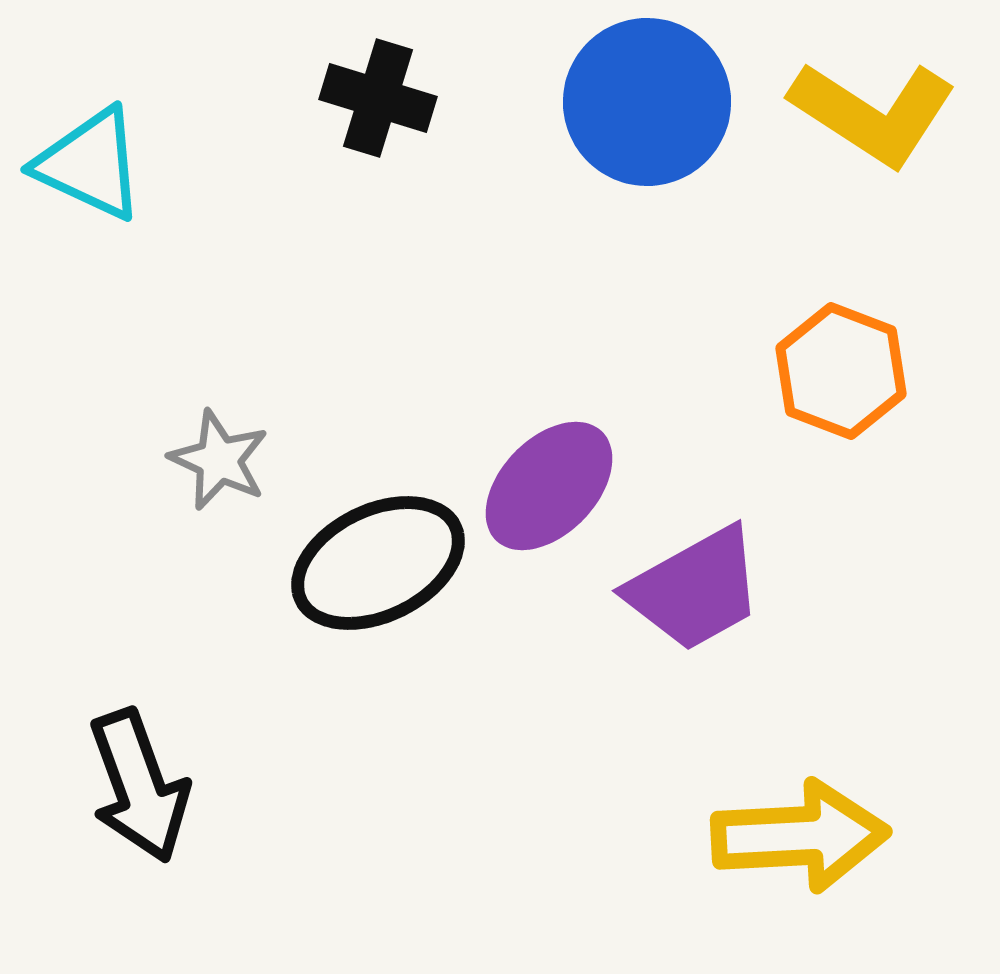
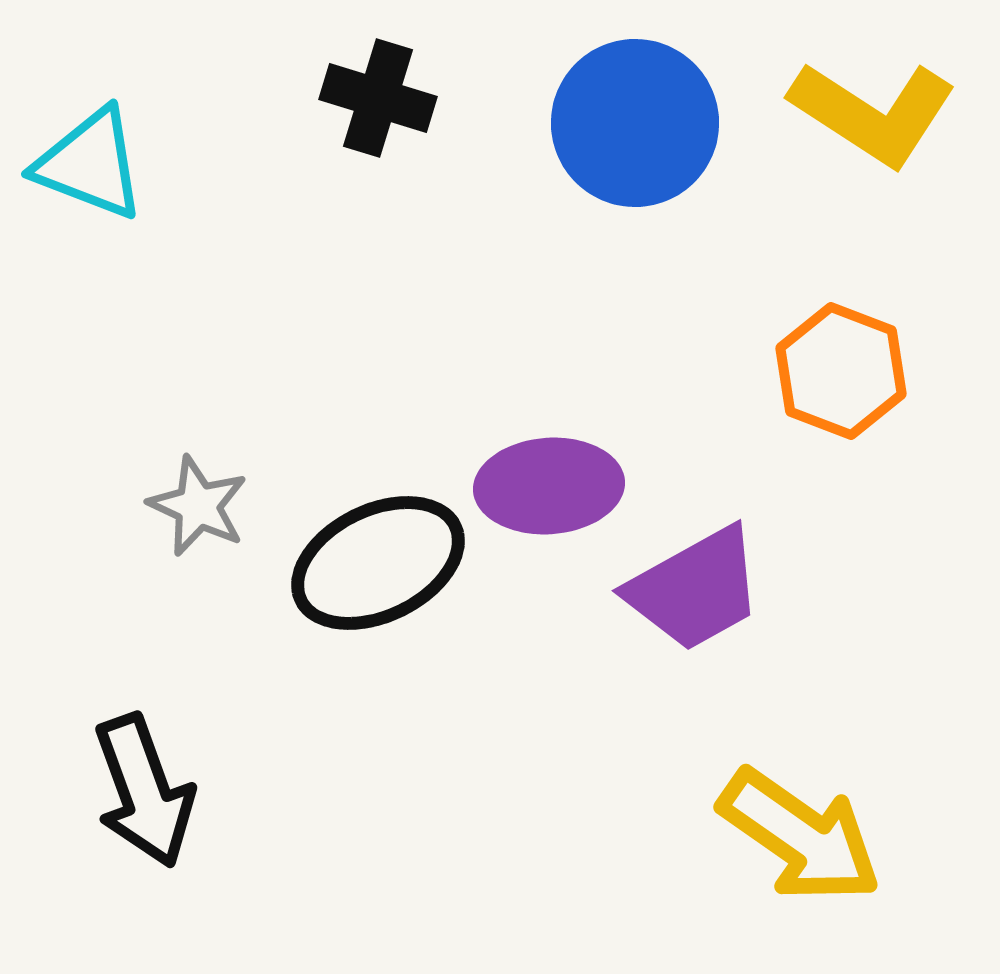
blue circle: moved 12 px left, 21 px down
cyan triangle: rotated 4 degrees counterclockwise
gray star: moved 21 px left, 46 px down
purple ellipse: rotated 42 degrees clockwise
black arrow: moved 5 px right, 5 px down
yellow arrow: rotated 38 degrees clockwise
